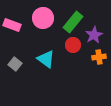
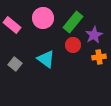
pink rectangle: rotated 18 degrees clockwise
